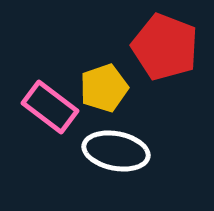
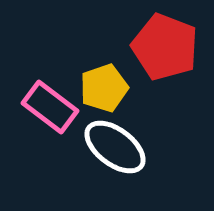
white ellipse: moved 1 px left, 4 px up; rotated 26 degrees clockwise
